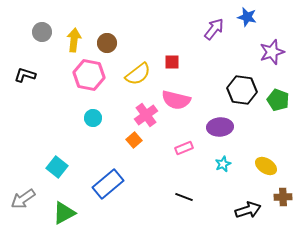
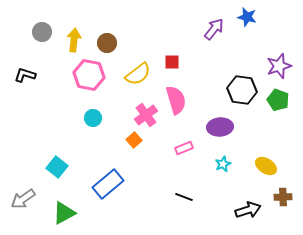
purple star: moved 7 px right, 14 px down
pink semicircle: rotated 120 degrees counterclockwise
